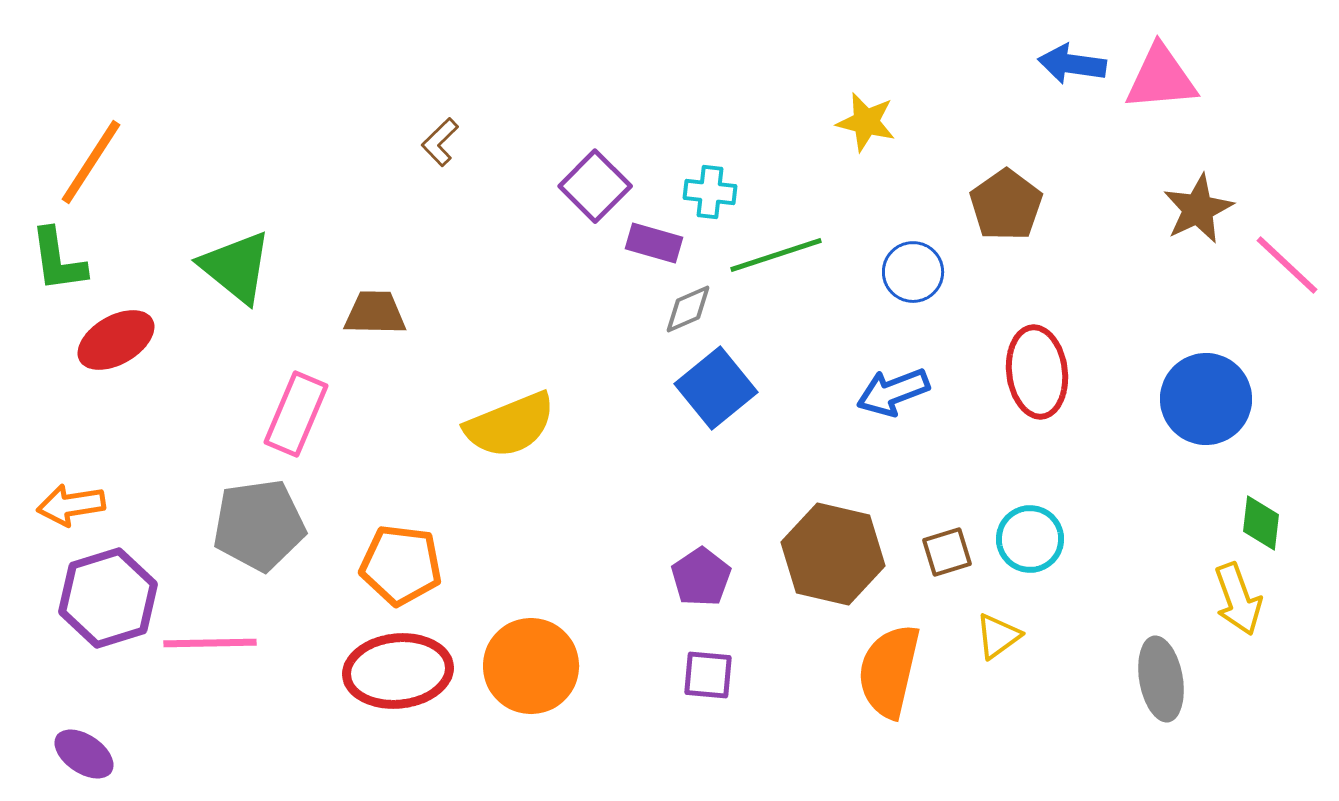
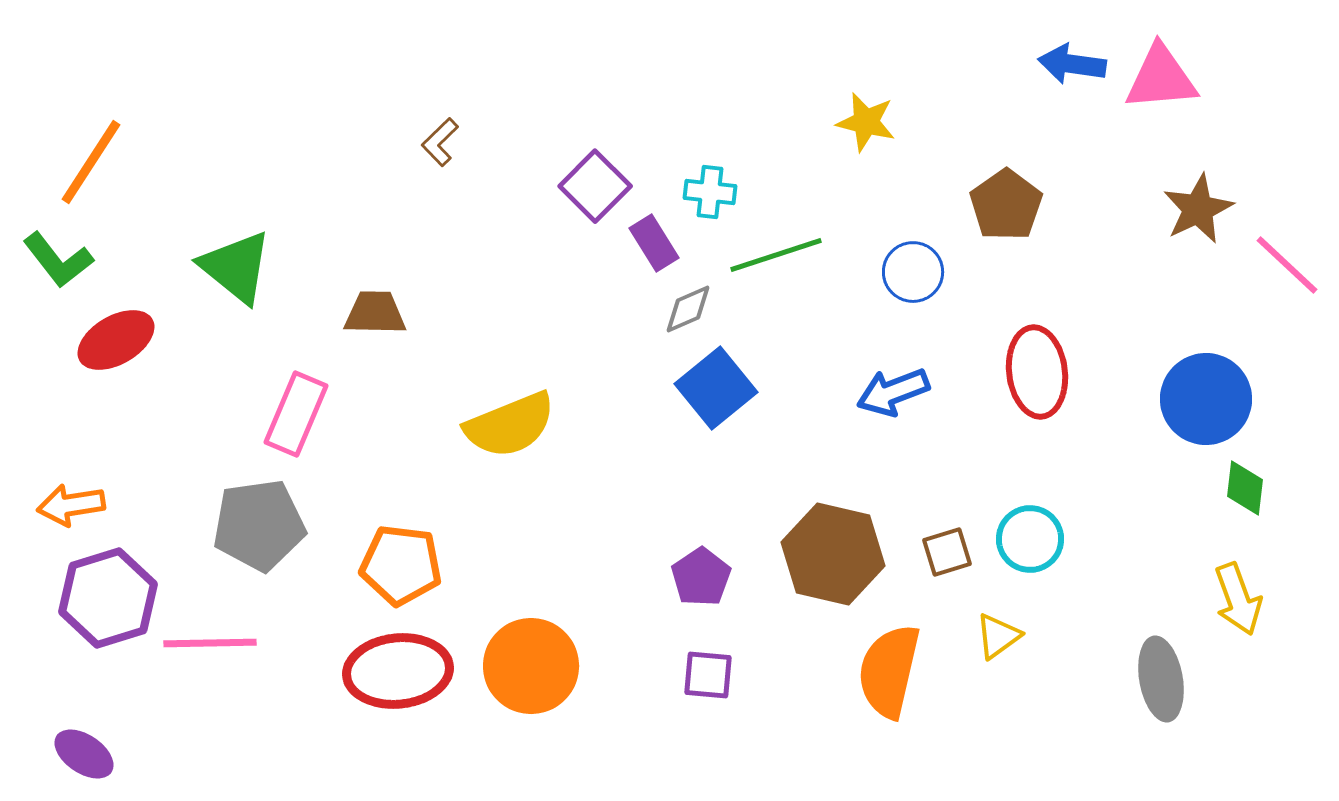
purple rectangle at (654, 243): rotated 42 degrees clockwise
green L-shape at (58, 260): rotated 30 degrees counterclockwise
green diamond at (1261, 523): moved 16 px left, 35 px up
